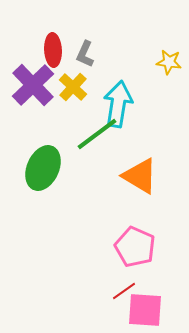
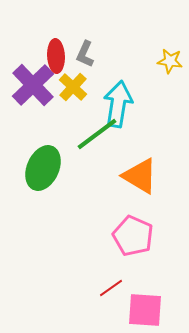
red ellipse: moved 3 px right, 6 px down
yellow star: moved 1 px right, 1 px up
pink pentagon: moved 2 px left, 11 px up
red line: moved 13 px left, 3 px up
